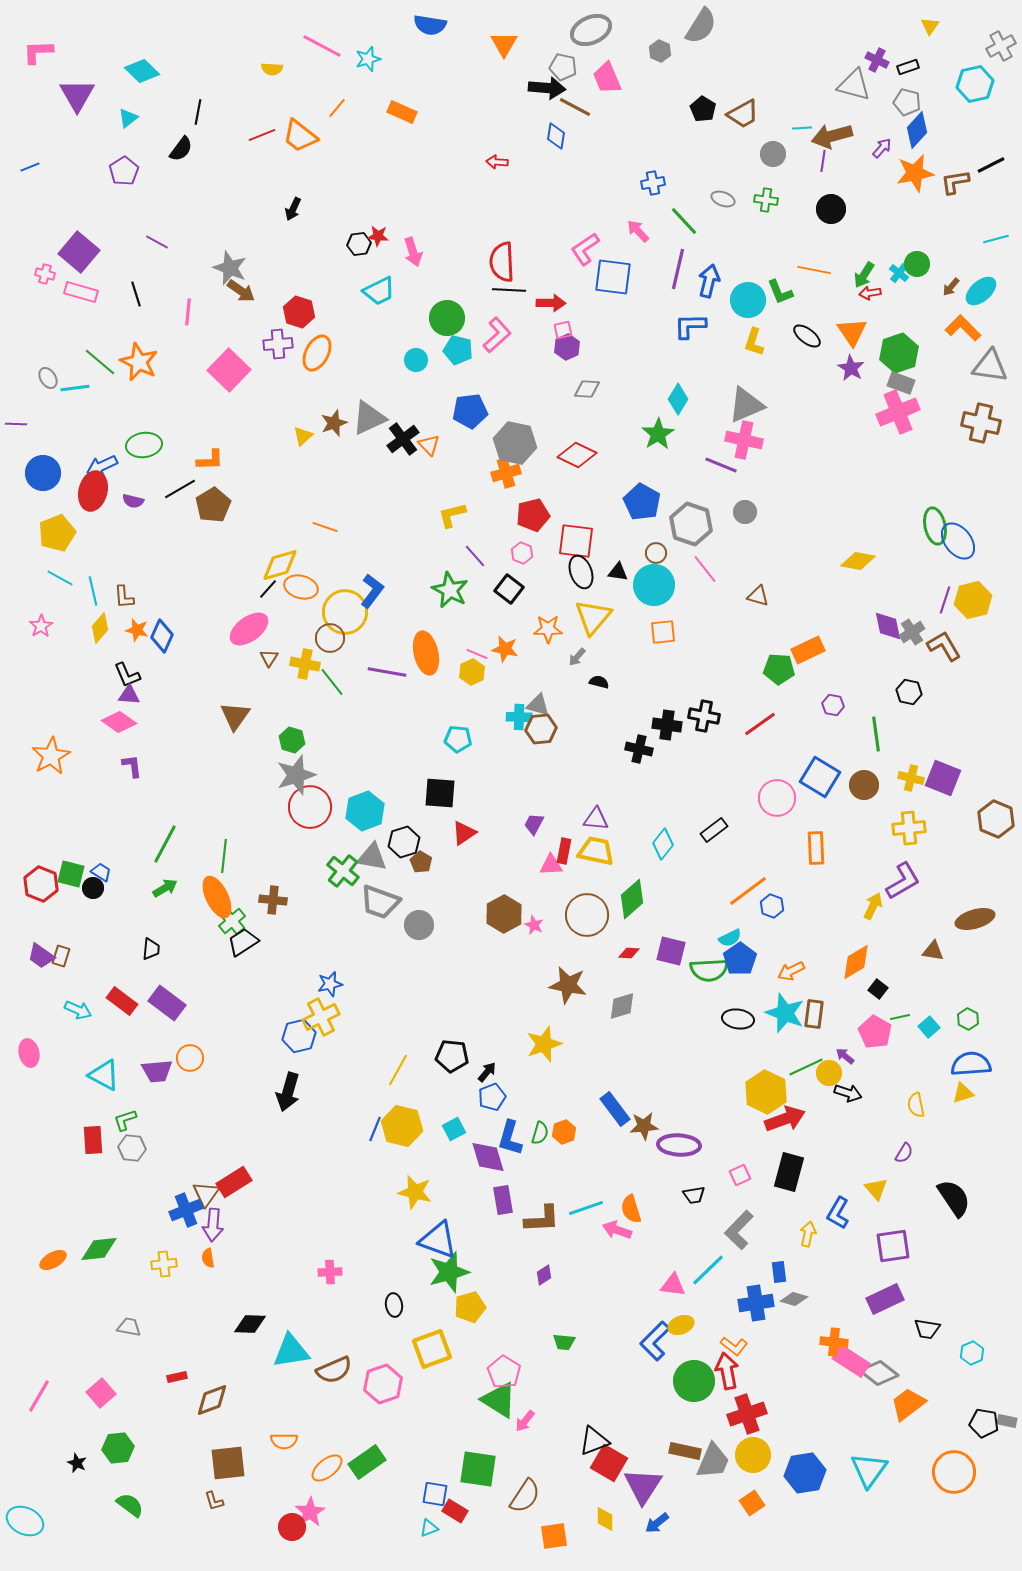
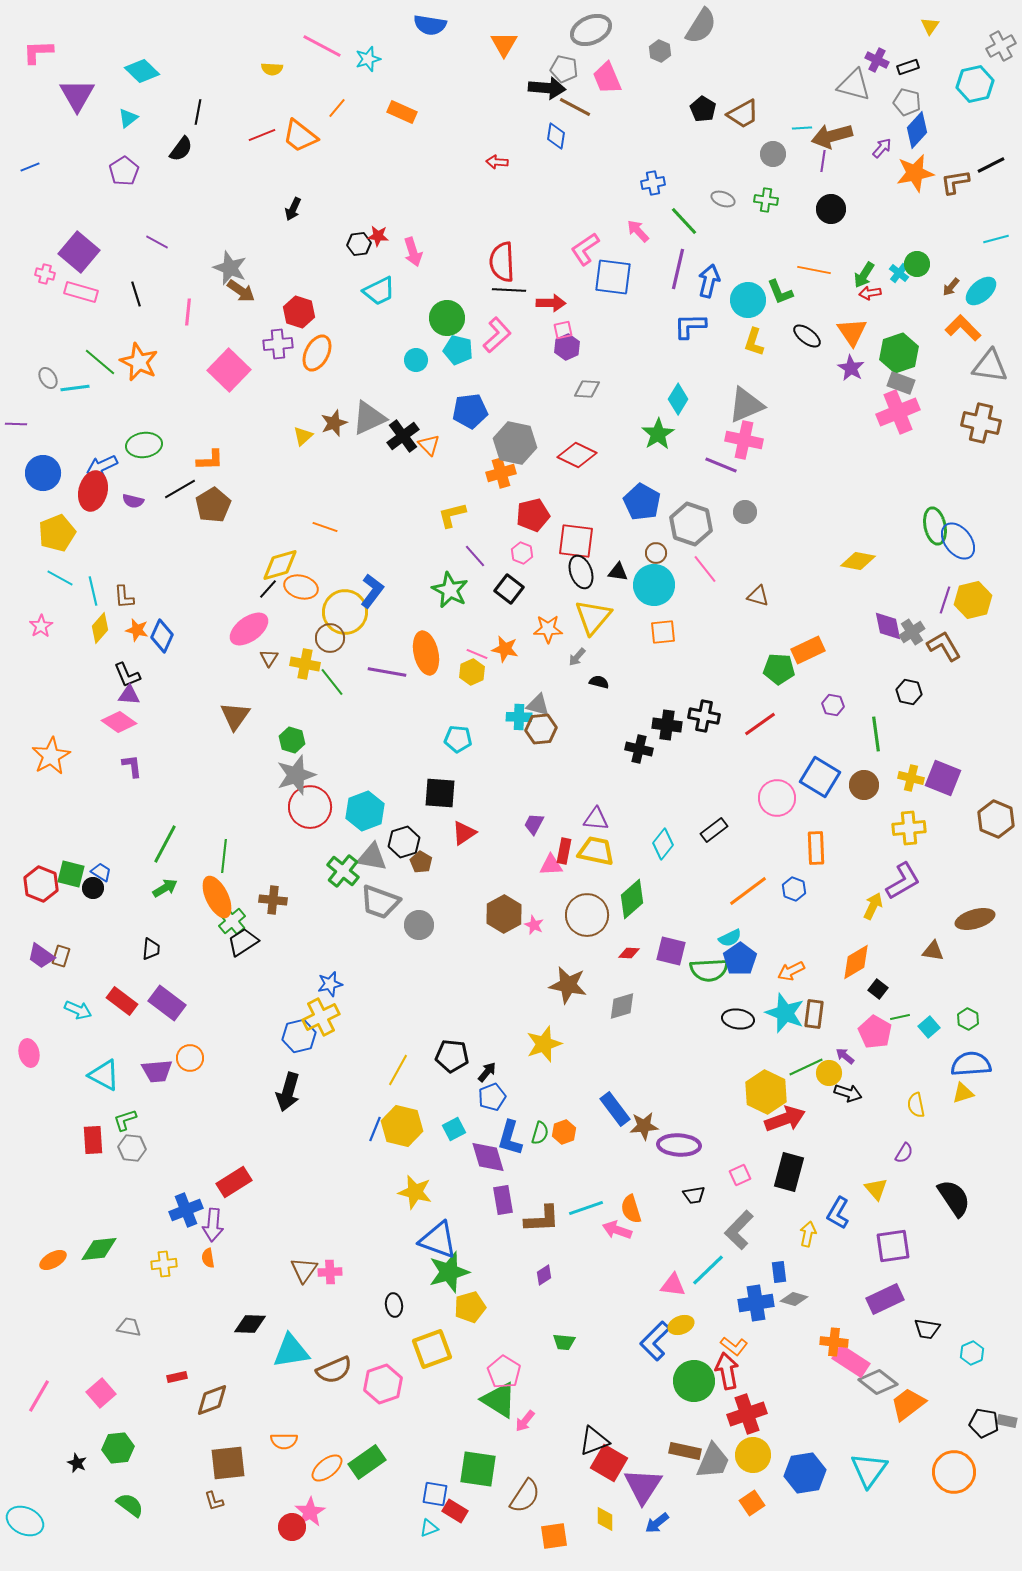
gray pentagon at (563, 67): moved 1 px right, 2 px down
black cross at (403, 439): moved 3 px up
orange cross at (506, 473): moved 5 px left
blue hexagon at (772, 906): moved 22 px right, 17 px up
brown triangle at (206, 1194): moved 98 px right, 76 px down
gray diamond at (879, 1373): moved 1 px left, 9 px down
